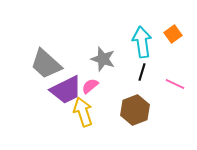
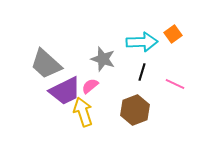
cyan arrow: rotated 96 degrees clockwise
purple trapezoid: moved 1 px left, 1 px down
